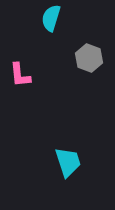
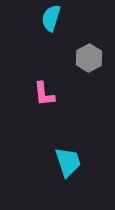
gray hexagon: rotated 12 degrees clockwise
pink L-shape: moved 24 px right, 19 px down
